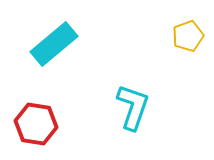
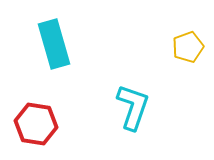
yellow pentagon: moved 11 px down
cyan rectangle: rotated 66 degrees counterclockwise
